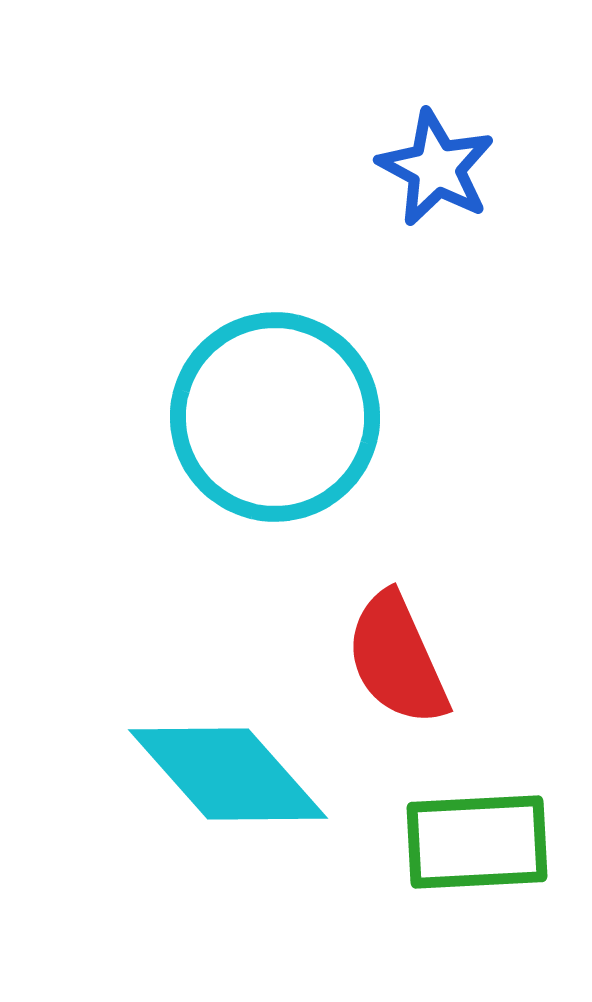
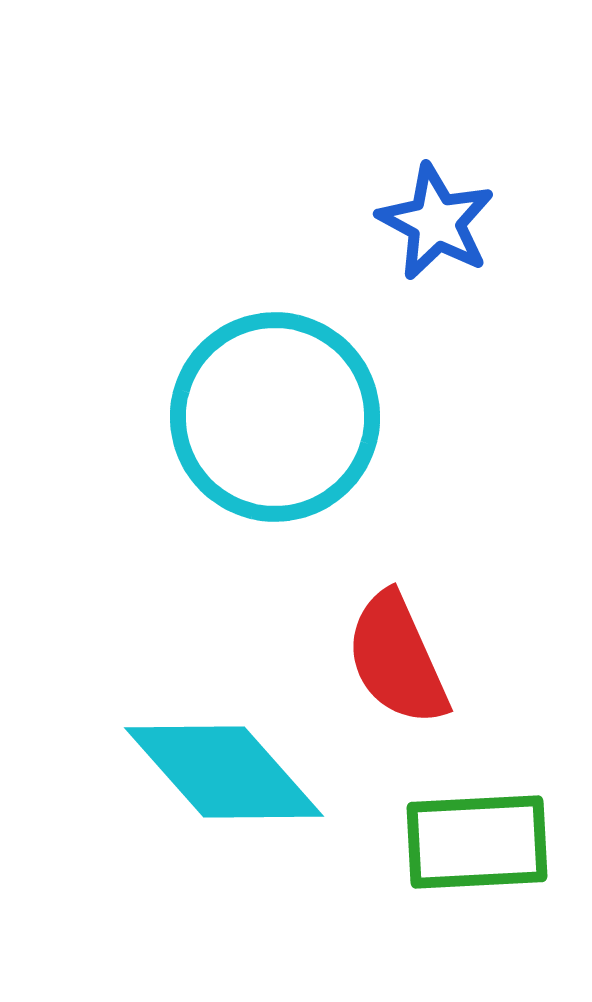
blue star: moved 54 px down
cyan diamond: moved 4 px left, 2 px up
